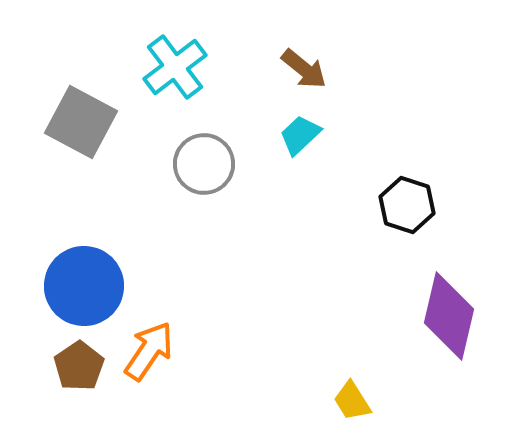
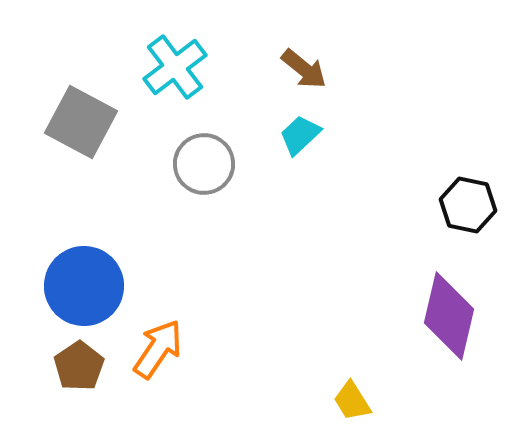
black hexagon: moved 61 px right; rotated 6 degrees counterclockwise
orange arrow: moved 9 px right, 2 px up
